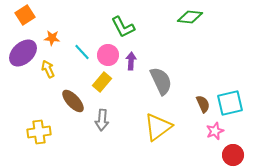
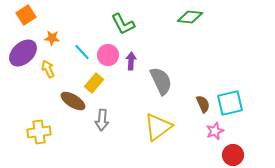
orange square: moved 1 px right
green L-shape: moved 3 px up
yellow rectangle: moved 8 px left, 1 px down
brown ellipse: rotated 15 degrees counterclockwise
